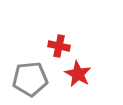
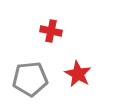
red cross: moved 8 px left, 15 px up
